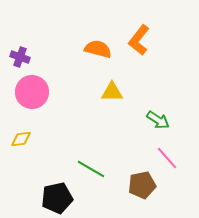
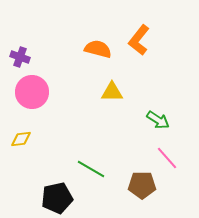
brown pentagon: rotated 12 degrees clockwise
